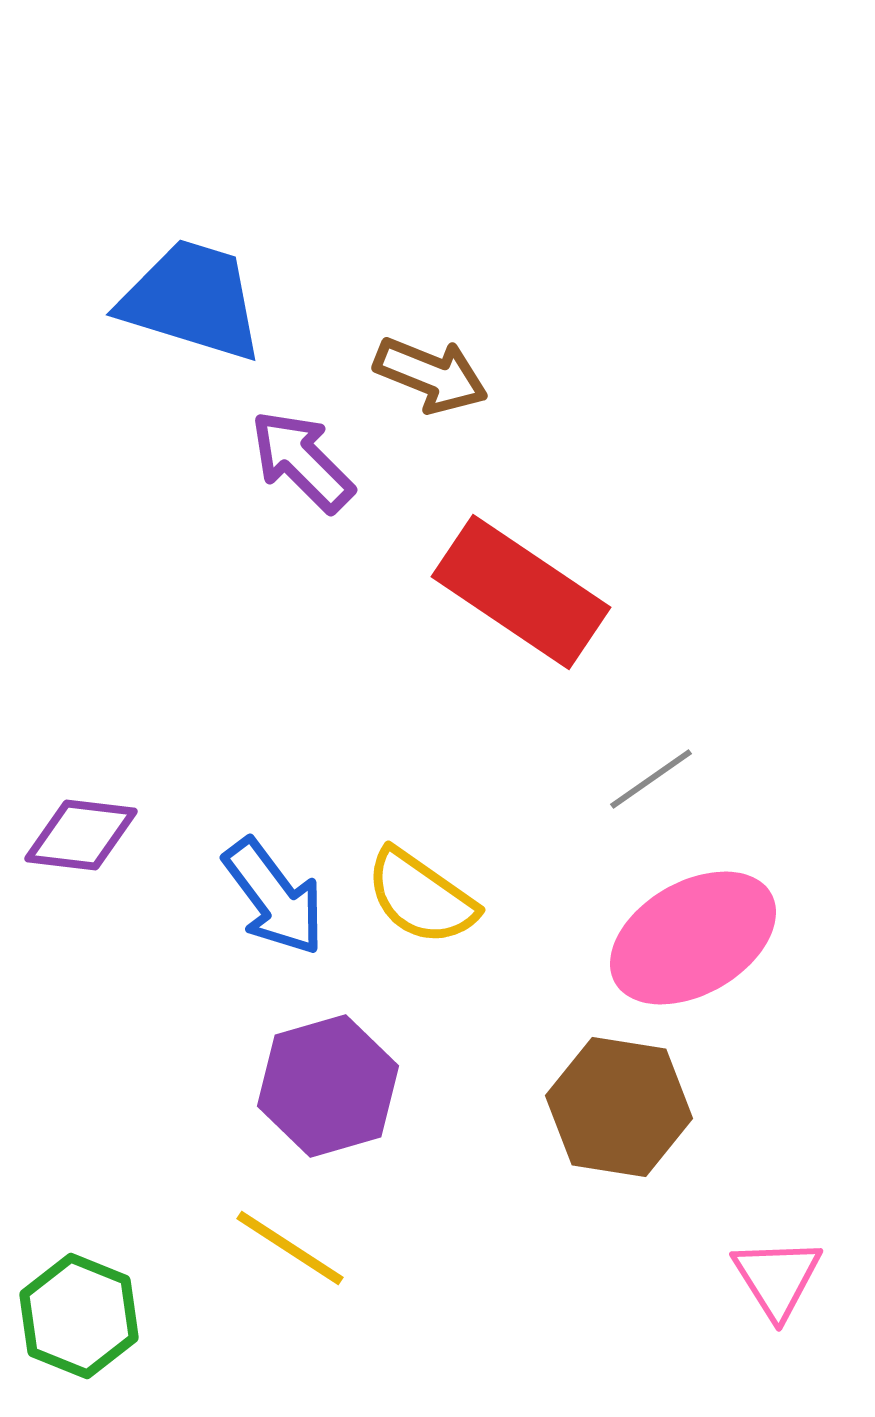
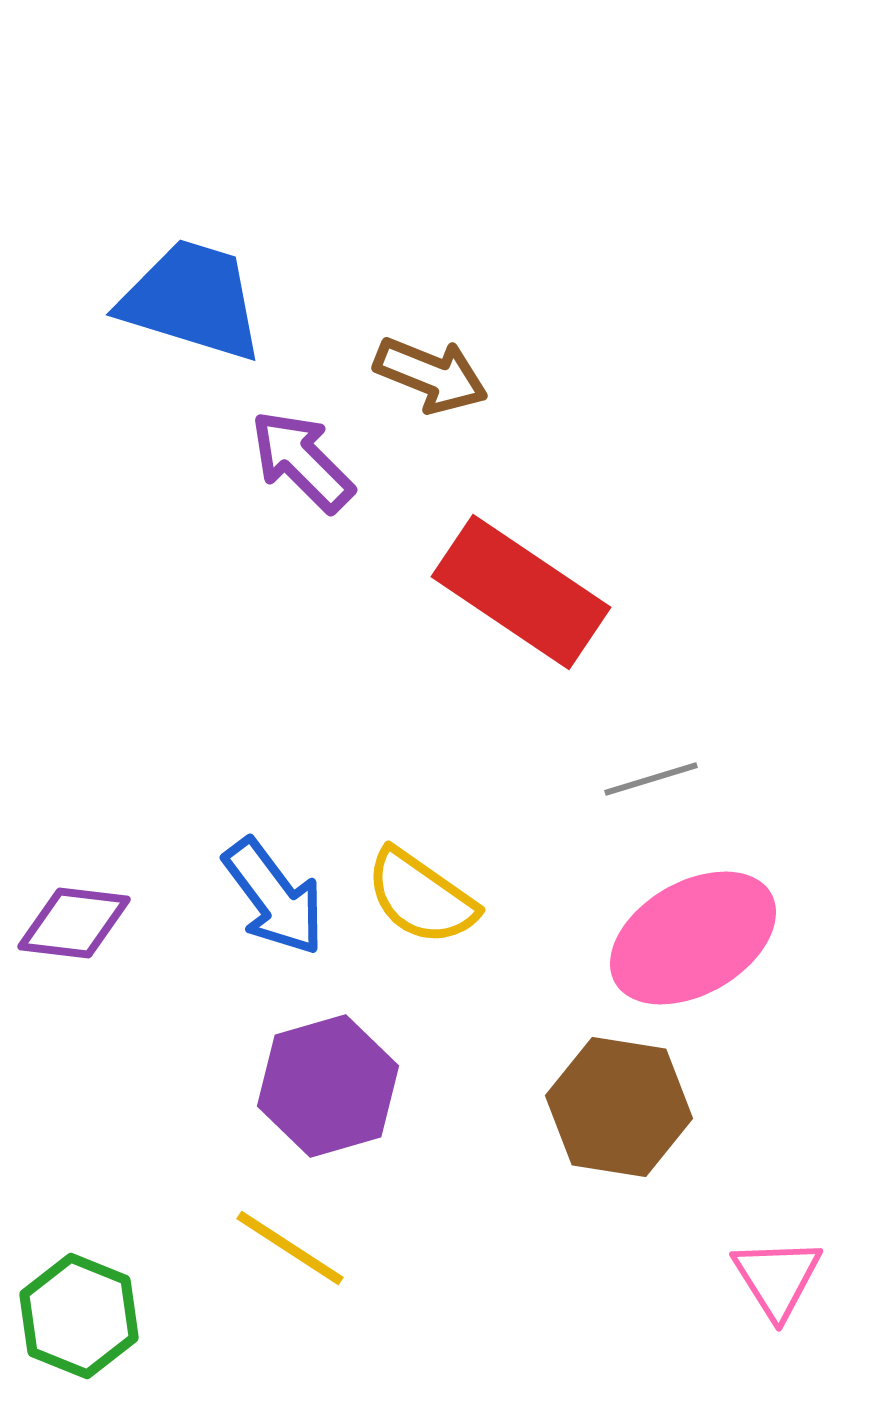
gray line: rotated 18 degrees clockwise
purple diamond: moved 7 px left, 88 px down
